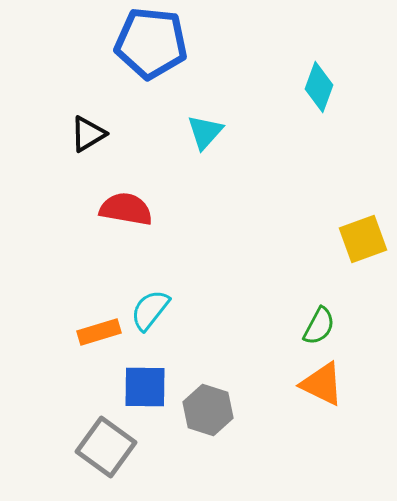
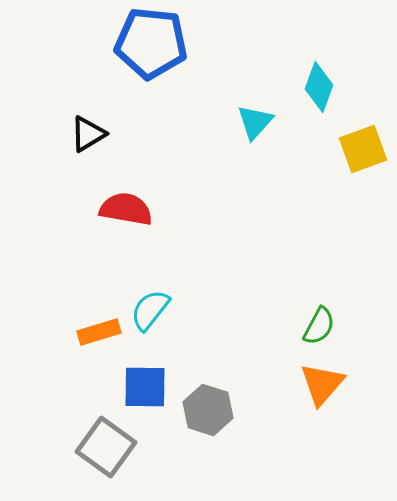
cyan triangle: moved 50 px right, 10 px up
yellow square: moved 90 px up
orange triangle: rotated 45 degrees clockwise
